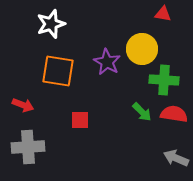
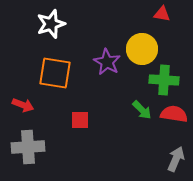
red triangle: moved 1 px left
orange square: moved 3 px left, 2 px down
green arrow: moved 2 px up
gray arrow: moved 1 px down; rotated 90 degrees clockwise
